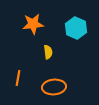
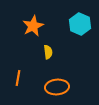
orange star: moved 2 px down; rotated 20 degrees counterclockwise
cyan hexagon: moved 4 px right, 4 px up
orange ellipse: moved 3 px right
